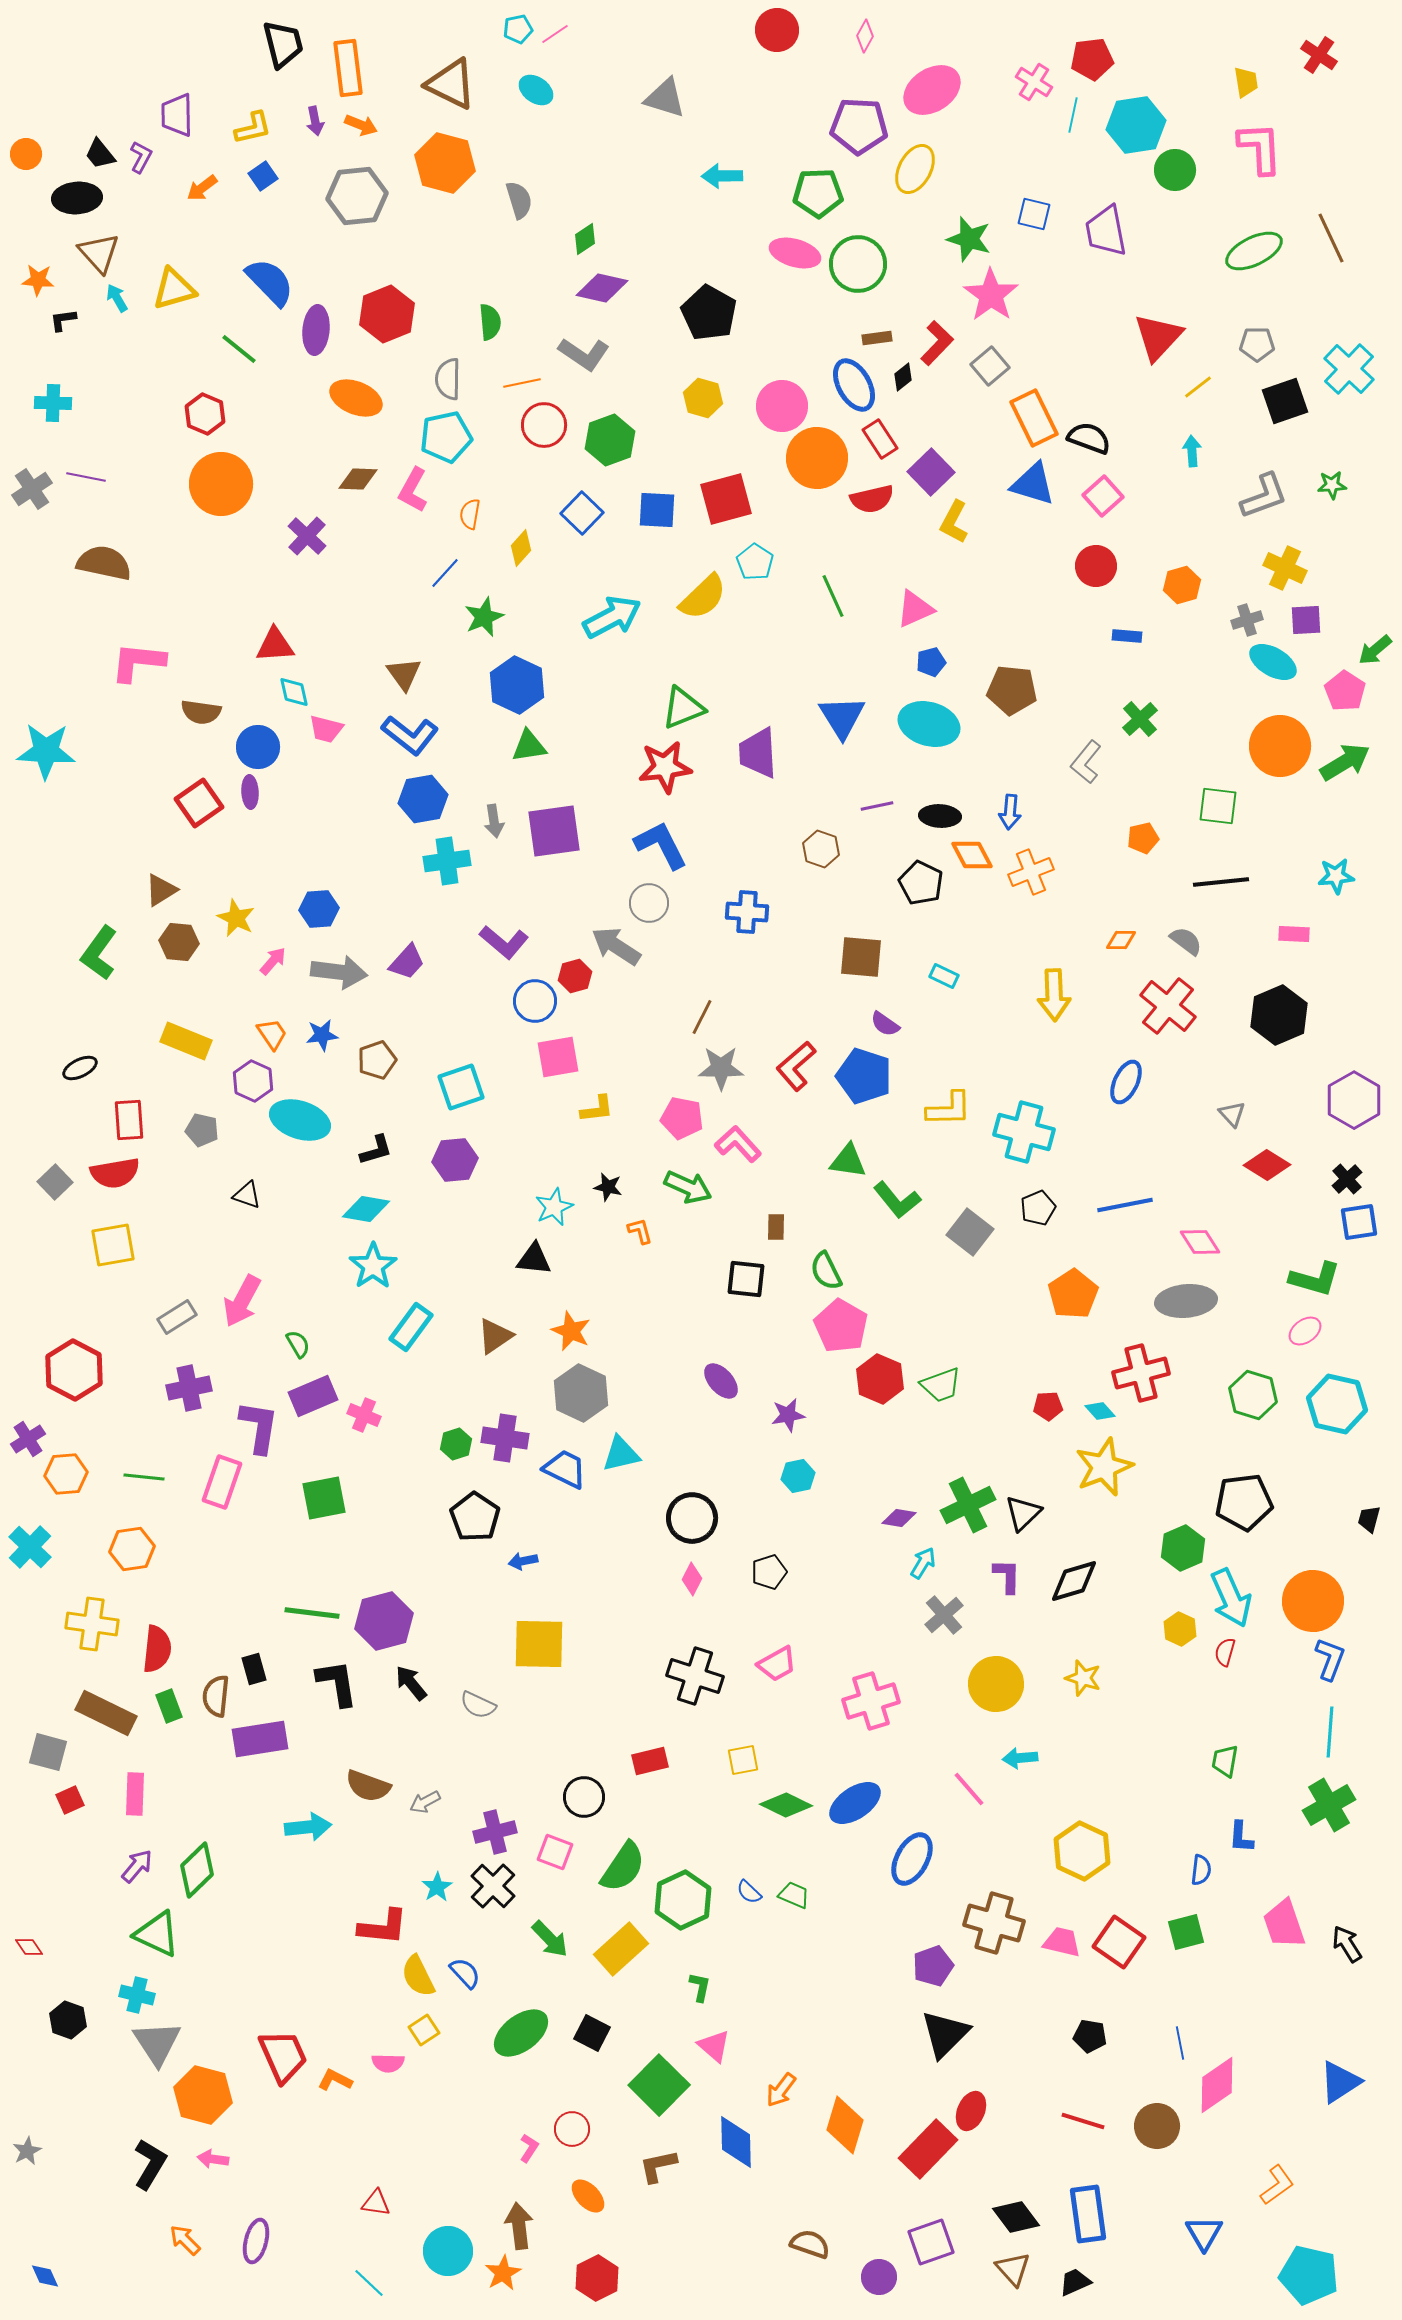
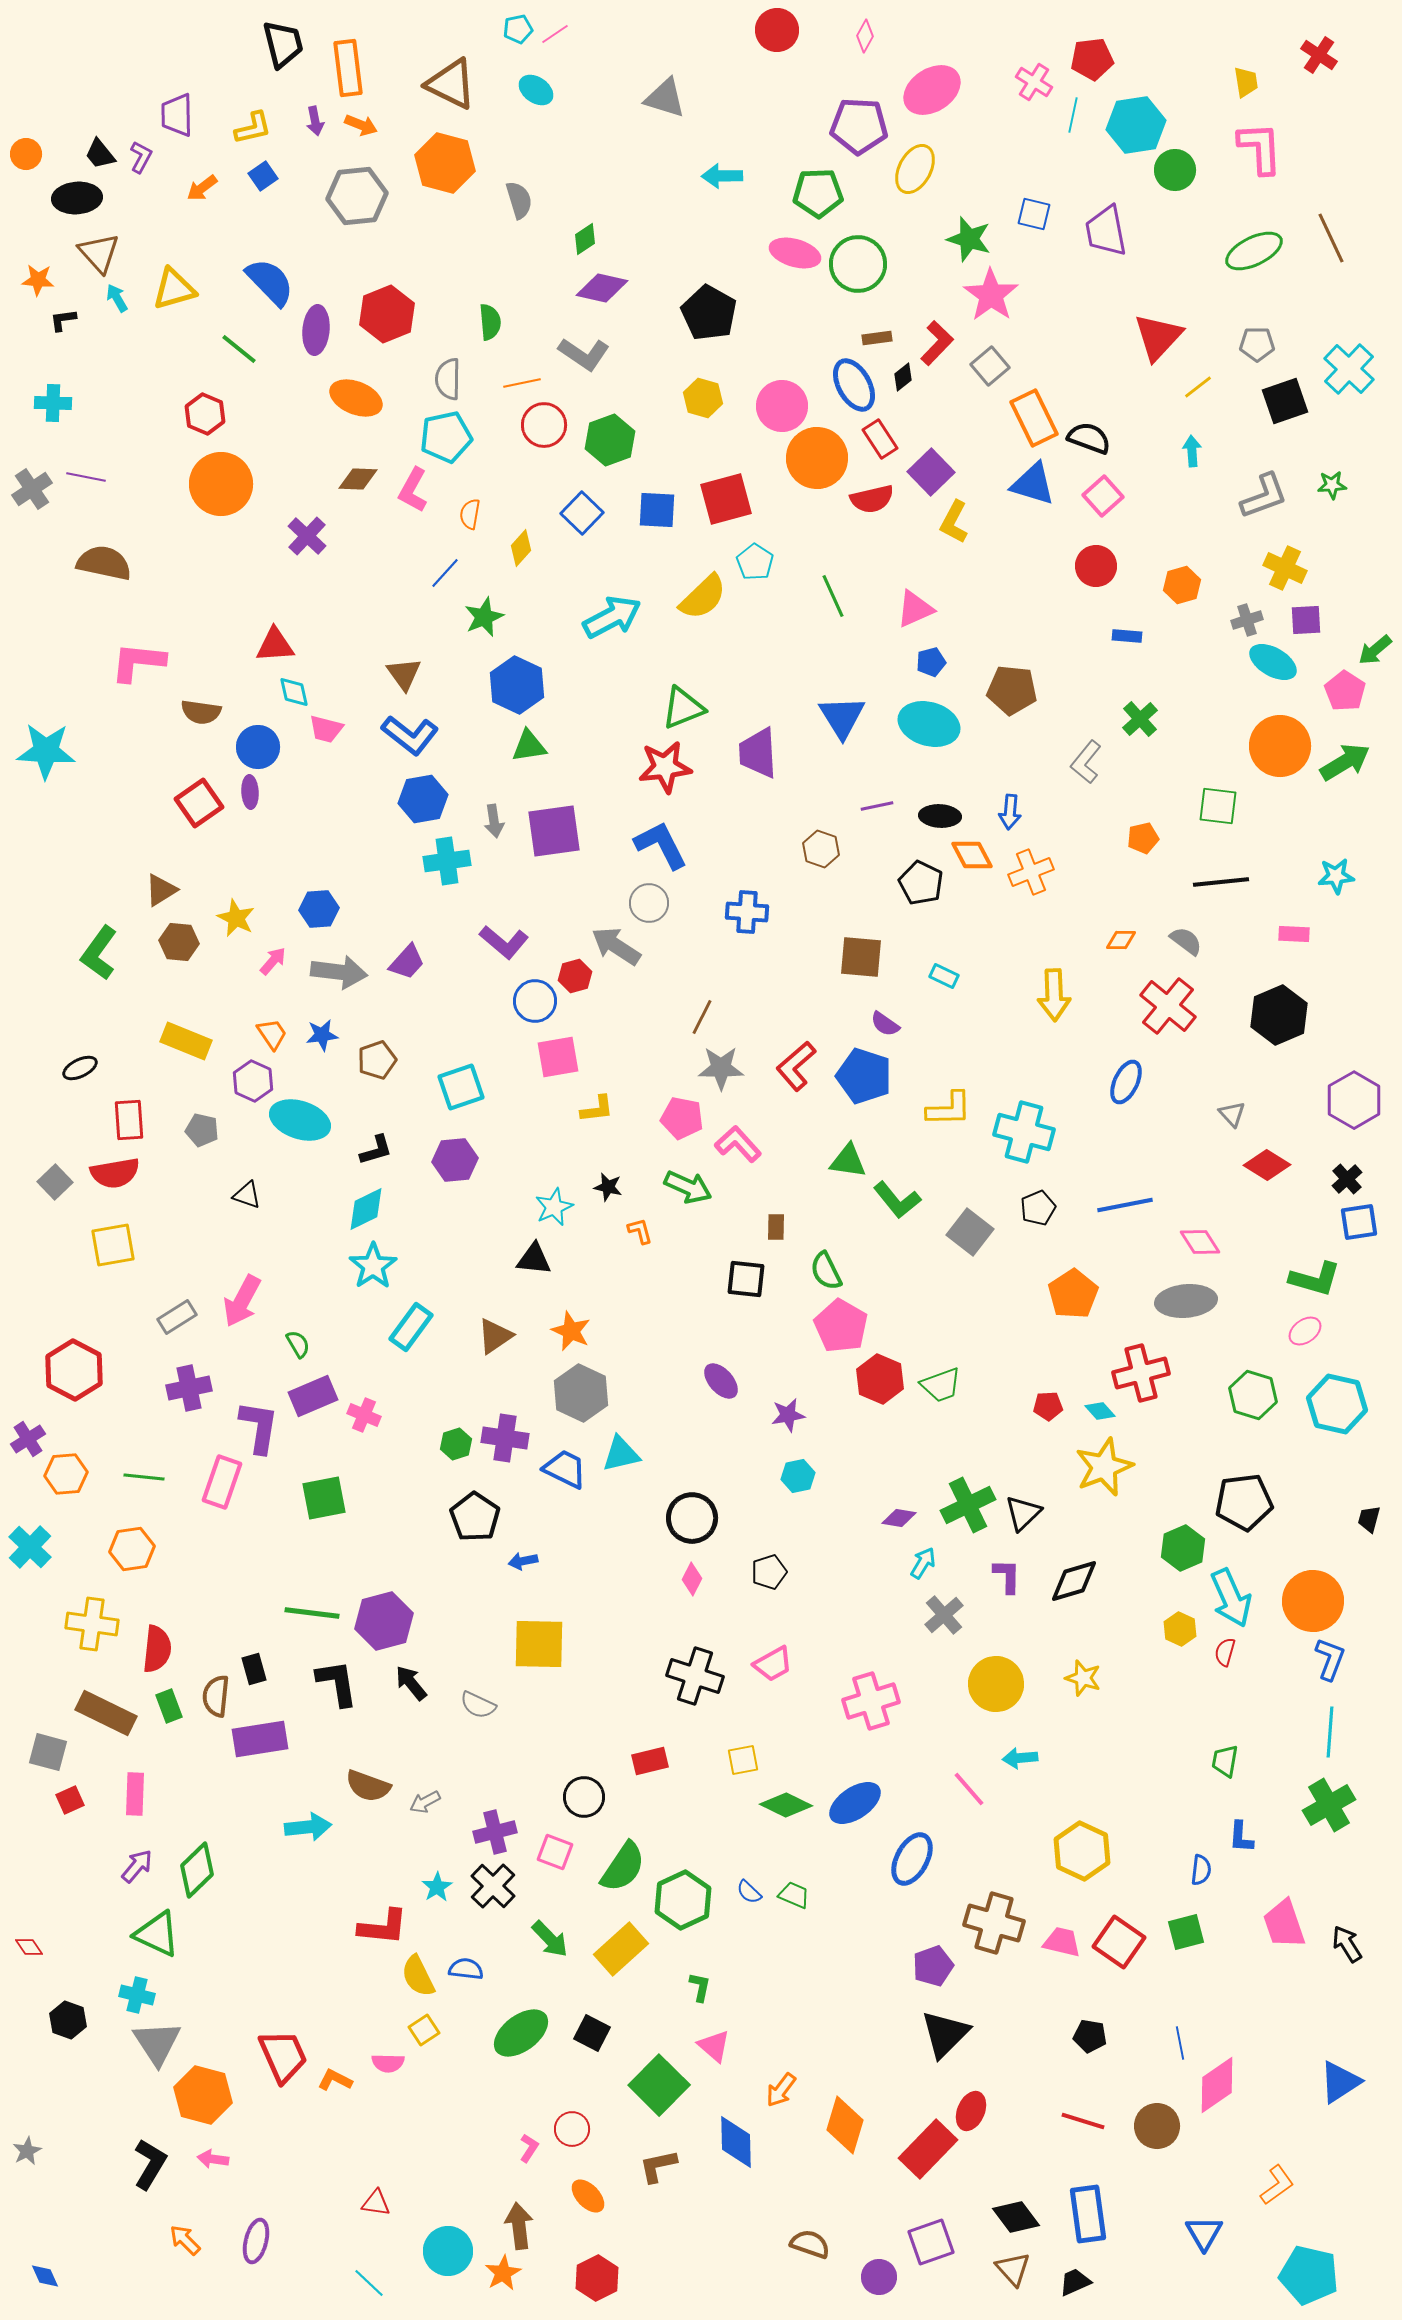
cyan diamond at (366, 1209): rotated 36 degrees counterclockwise
pink trapezoid at (777, 1664): moved 4 px left
blue semicircle at (465, 1973): moved 1 px right, 4 px up; rotated 40 degrees counterclockwise
